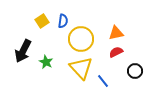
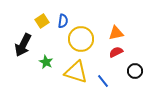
black arrow: moved 6 px up
yellow triangle: moved 5 px left, 4 px down; rotated 30 degrees counterclockwise
